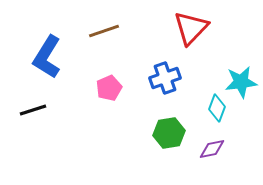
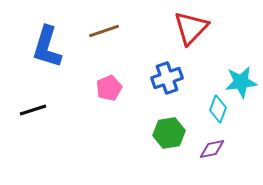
blue L-shape: moved 10 px up; rotated 15 degrees counterclockwise
blue cross: moved 2 px right
cyan diamond: moved 1 px right, 1 px down
